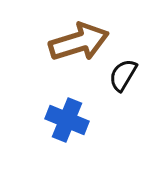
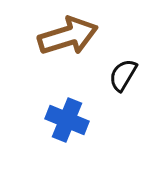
brown arrow: moved 11 px left, 6 px up
